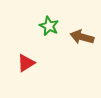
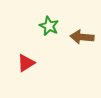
brown arrow: rotated 10 degrees counterclockwise
